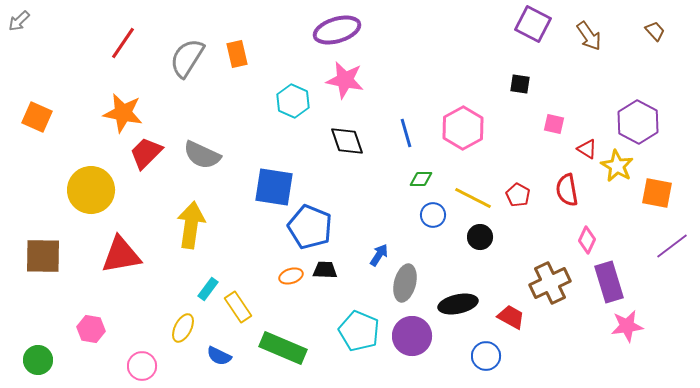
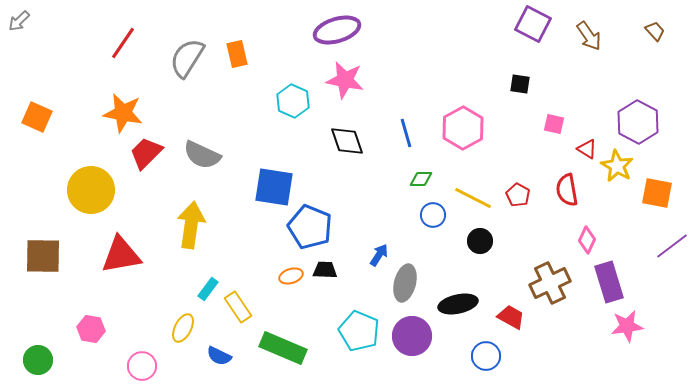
black circle at (480, 237): moved 4 px down
